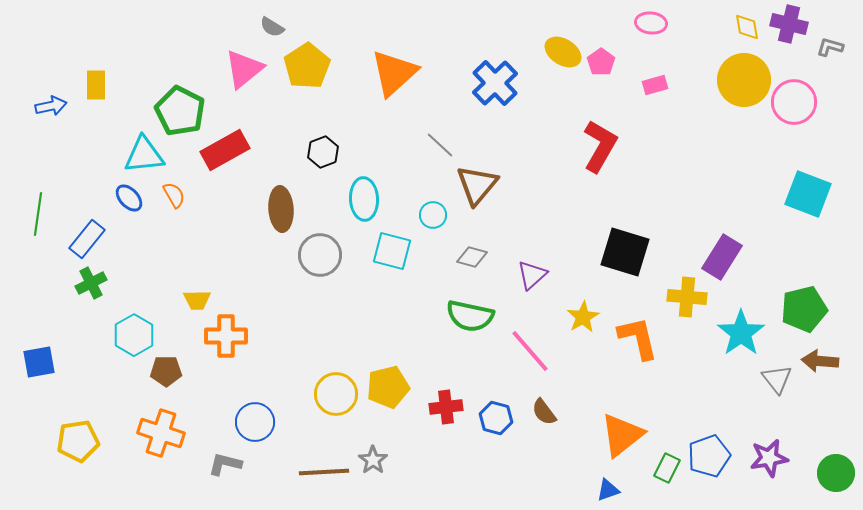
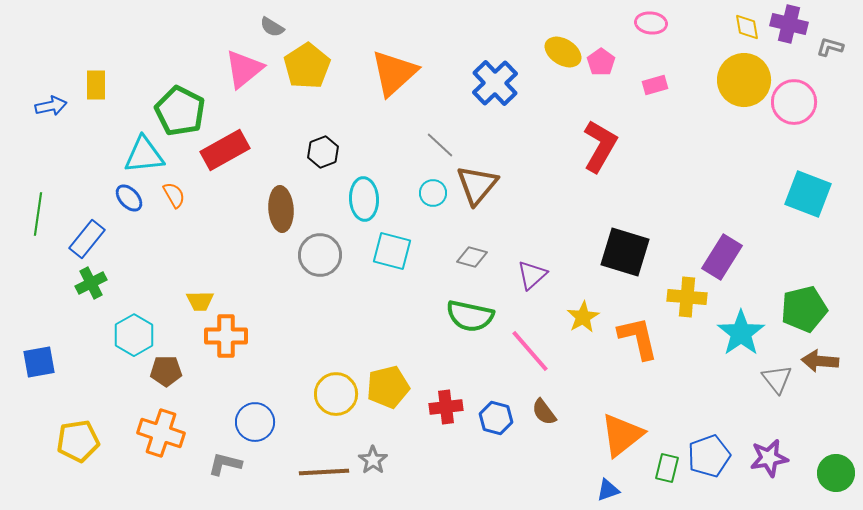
cyan circle at (433, 215): moved 22 px up
yellow trapezoid at (197, 300): moved 3 px right, 1 px down
green rectangle at (667, 468): rotated 12 degrees counterclockwise
